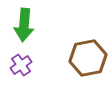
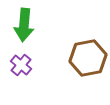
purple cross: rotated 15 degrees counterclockwise
